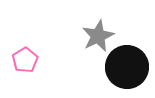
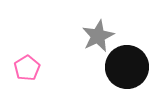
pink pentagon: moved 2 px right, 8 px down
